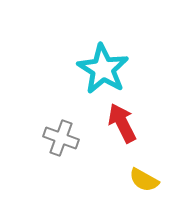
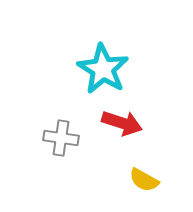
red arrow: rotated 135 degrees clockwise
gray cross: rotated 12 degrees counterclockwise
